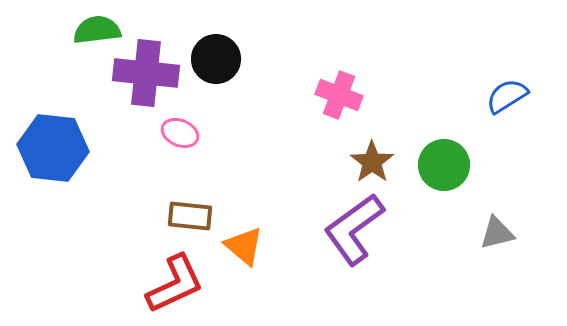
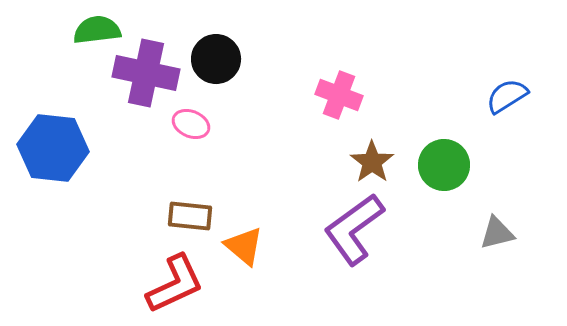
purple cross: rotated 6 degrees clockwise
pink ellipse: moved 11 px right, 9 px up
